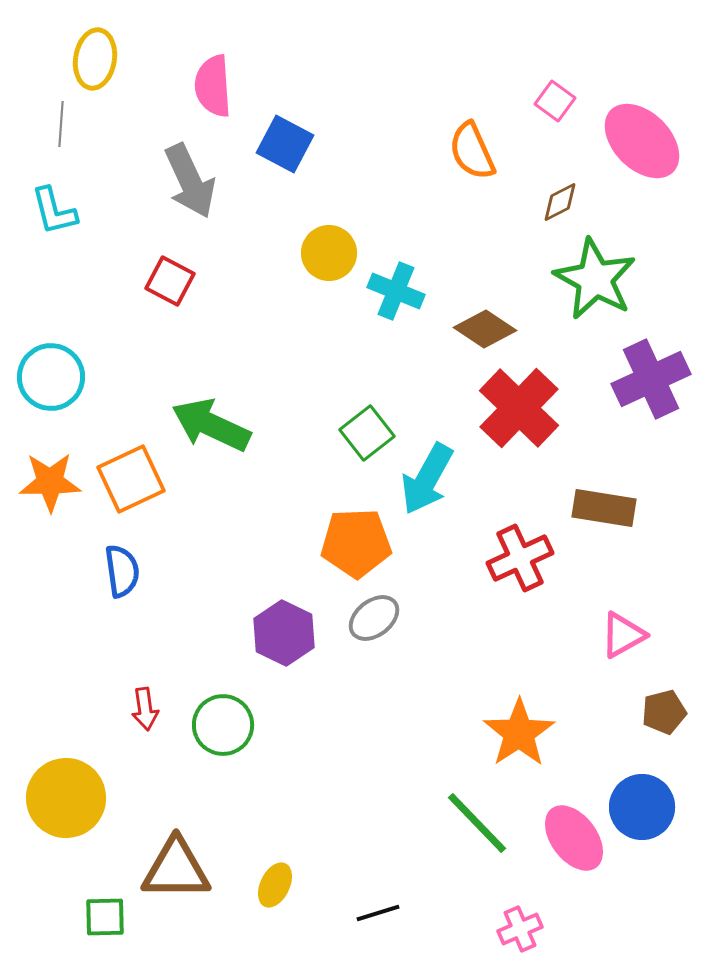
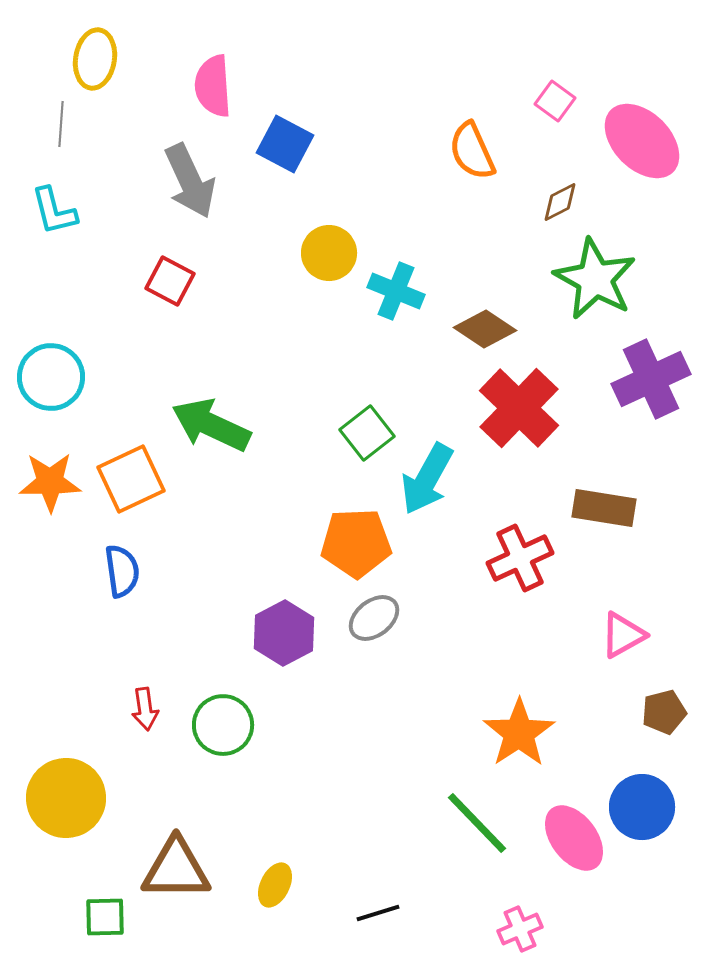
purple hexagon at (284, 633): rotated 6 degrees clockwise
